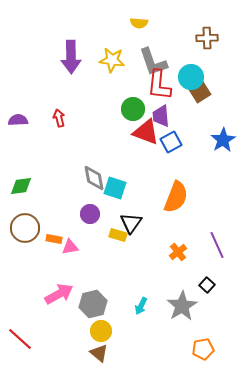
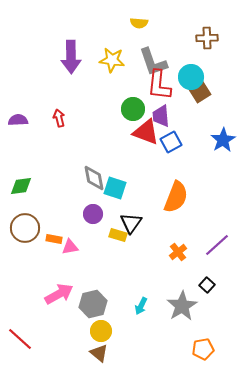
purple circle: moved 3 px right
purple line: rotated 72 degrees clockwise
